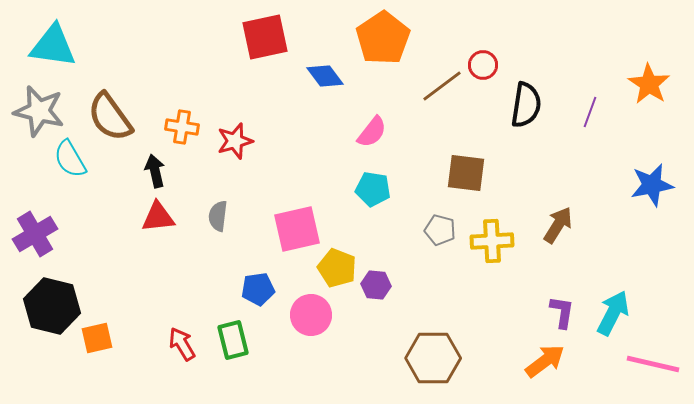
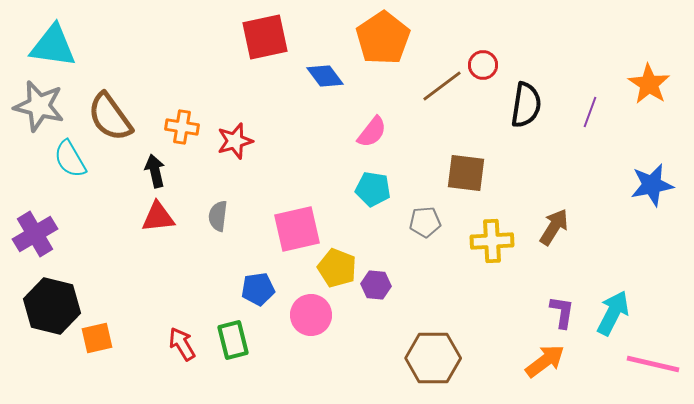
gray star: moved 5 px up
brown arrow: moved 4 px left, 2 px down
gray pentagon: moved 15 px left, 8 px up; rotated 20 degrees counterclockwise
